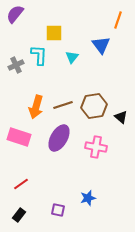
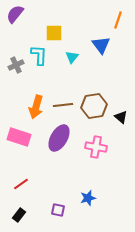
brown line: rotated 12 degrees clockwise
